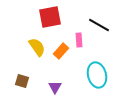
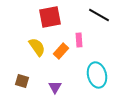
black line: moved 10 px up
